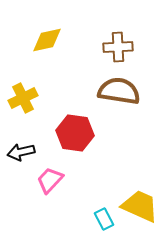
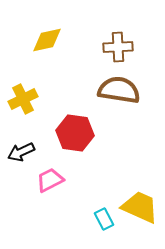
brown semicircle: moved 1 px up
yellow cross: moved 1 px down
black arrow: rotated 12 degrees counterclockwise
pink trapezoid: rotated 20 degrees clockwise
yellow trapezoid: moved 1 px down
